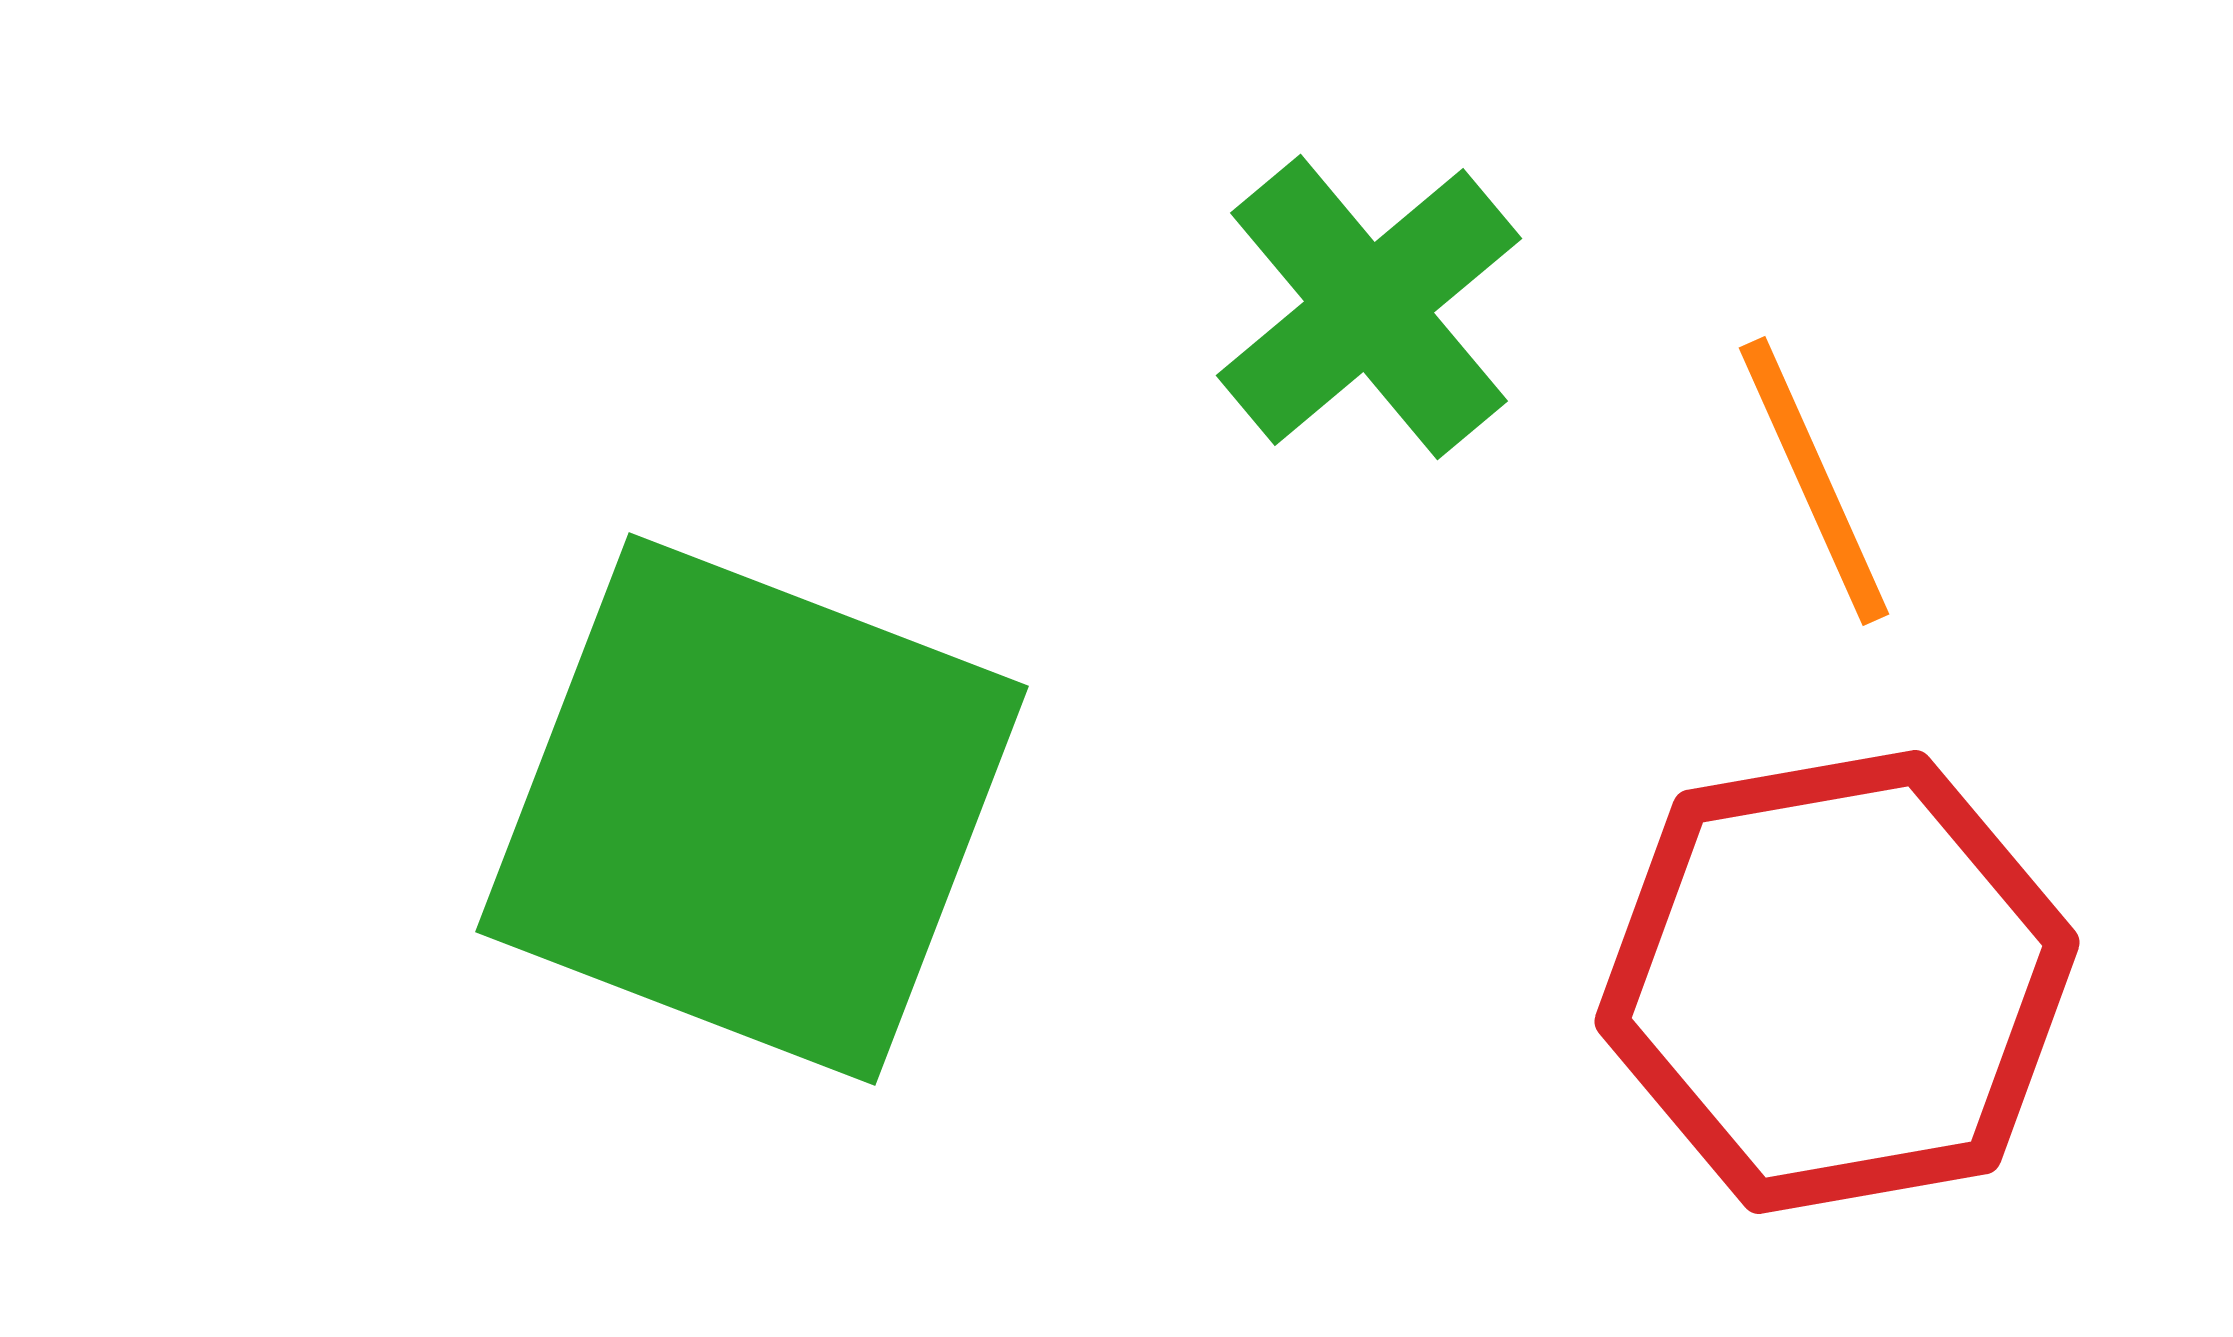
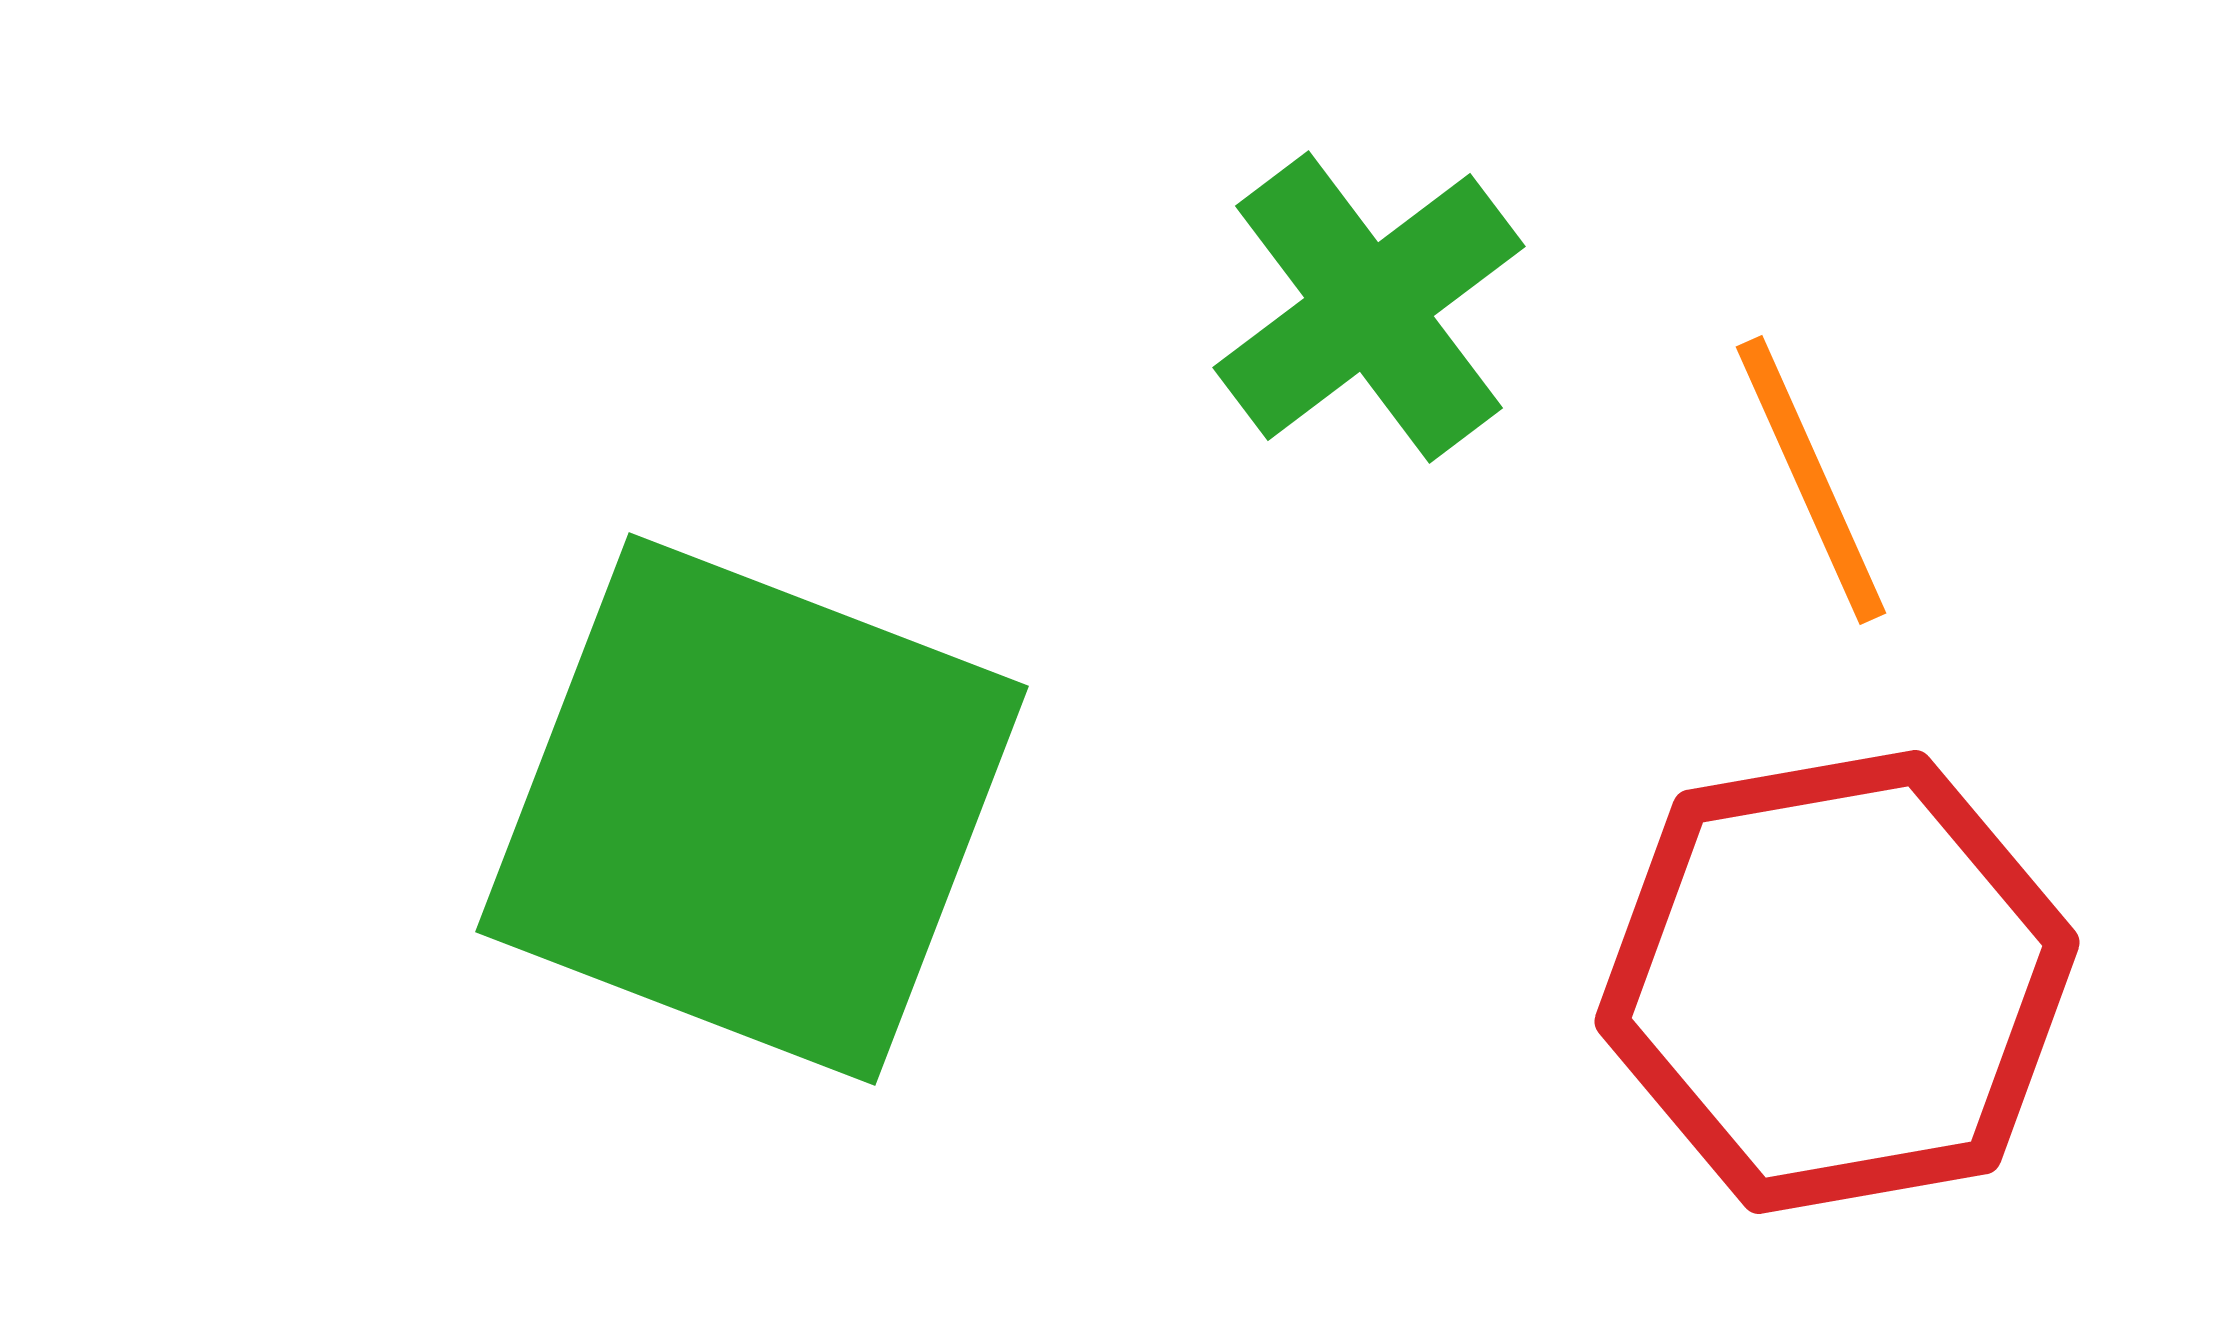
green cross: rotated 3 degrees clockwise
orange line: moved 3 px left, 1 px up
